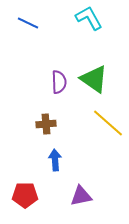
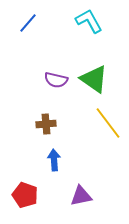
cyan L-shape: moved 3 px down
blue line: rotated 75 degrees counterclockwise
purple semicircle: moved 3 px left, 2 px up; rotated 105 degrees clockwise
yellow line: rotated 12 degrees clockwise
blue arrow: moved 1 px left
red pentagon: rotated 20 degrees clockwise
